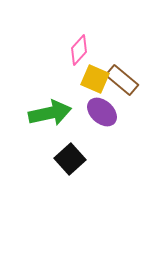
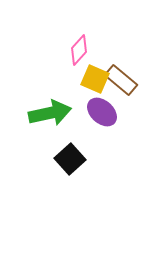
brown rectangle: moved 1 px left
